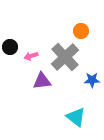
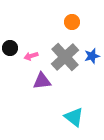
orange circle: moved 9 px left, 9 px up
black circle: moved 1 px down
blue star: moved 24 px up; rotated 14 degrees counterclockwise
cyan triangle: moved 2 px left
